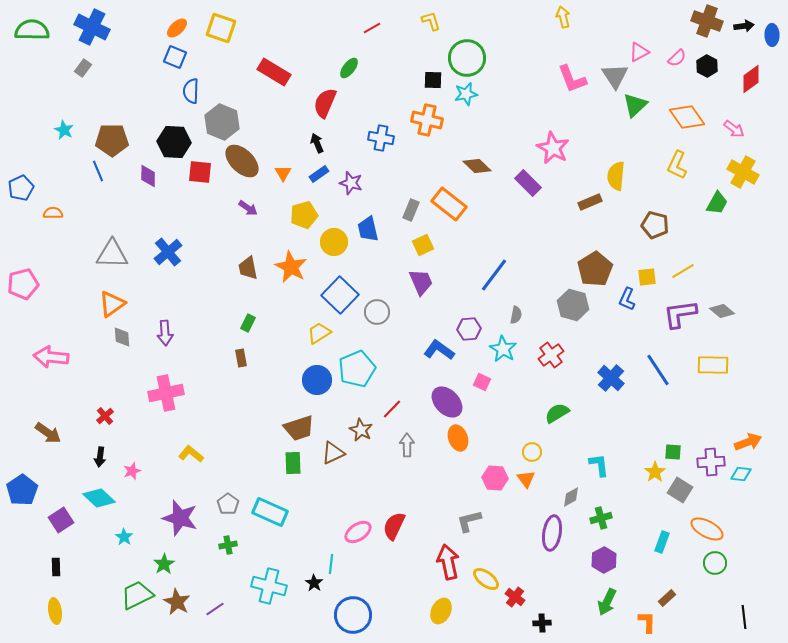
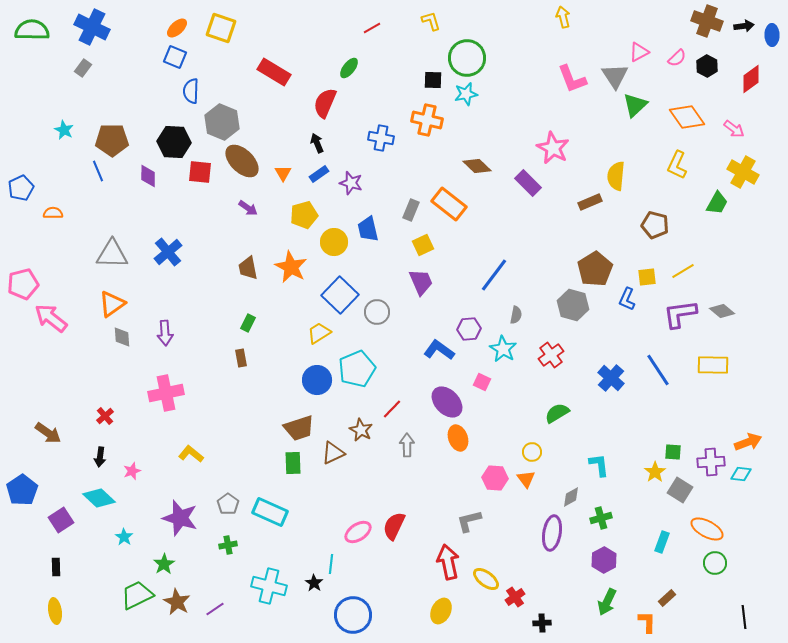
pink arrow at (51, 357): moved 39 px up; rotated 32 degrees clockwise
red cross at (515, 597): rotated 18 degrees clockwise
